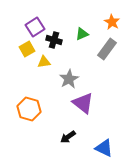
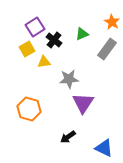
black cross: rotated 21 degrees clockwise
gray star: rotated 24 degrees clockwise
purple triangle: rotated 25 degrees clockwise
